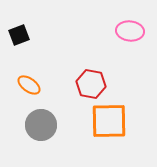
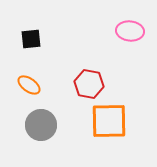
black square: moved 12 px right, 4 px down; rotated 15 degrees clockwise
red hexagon: moved 2 px left
